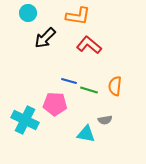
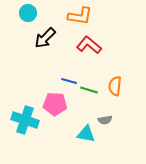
orange L-shape: moved 2 px right
cyan cross: rotated 8 degrees counterclockwise
